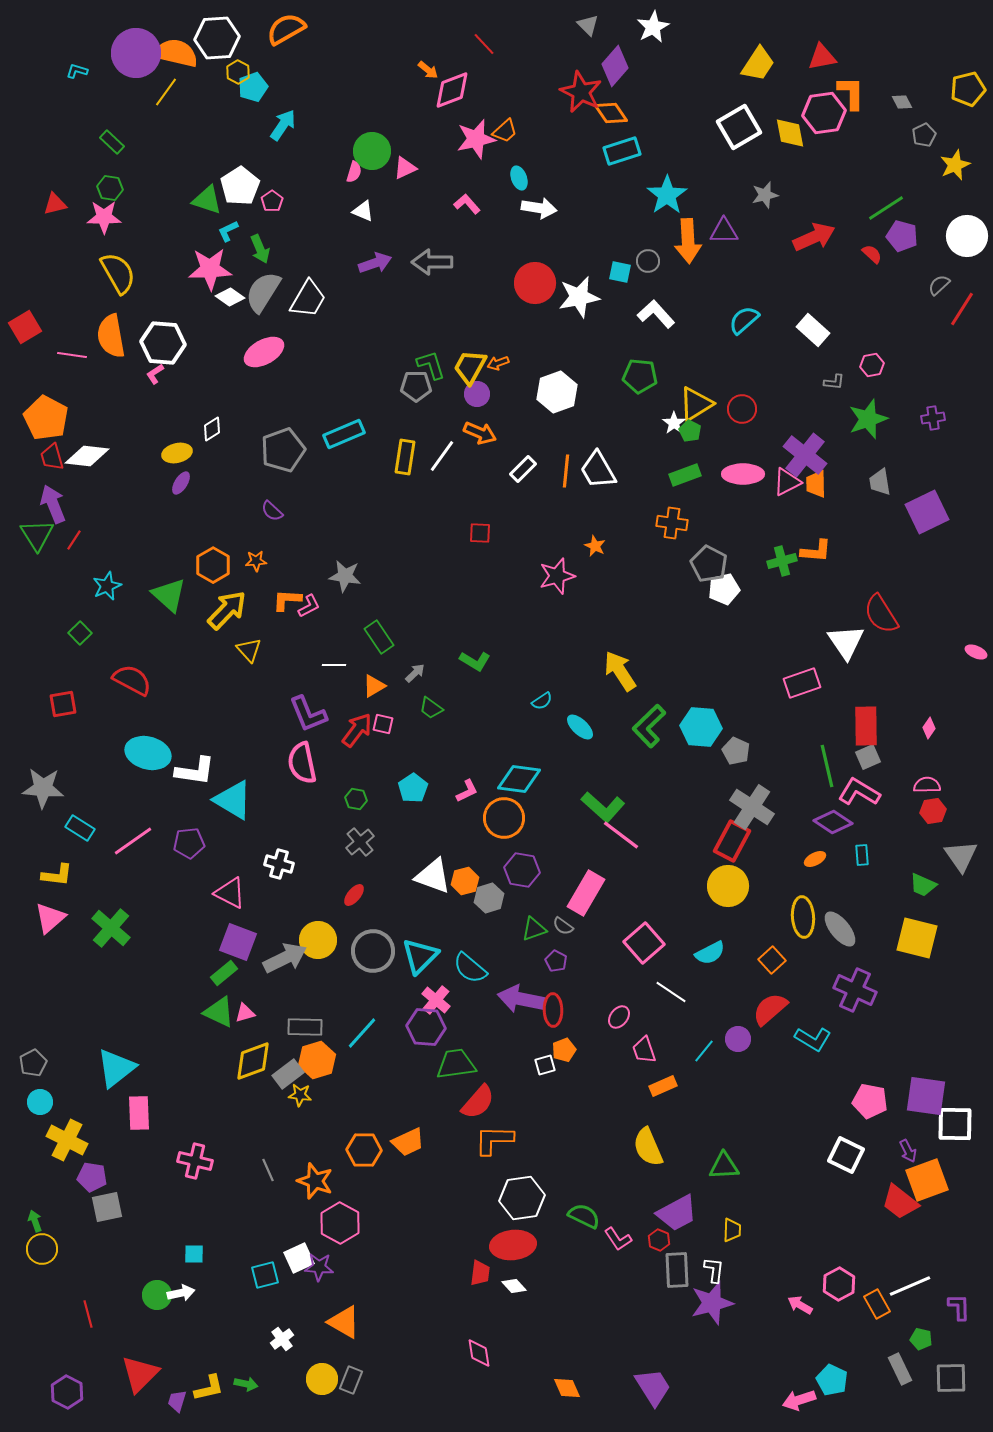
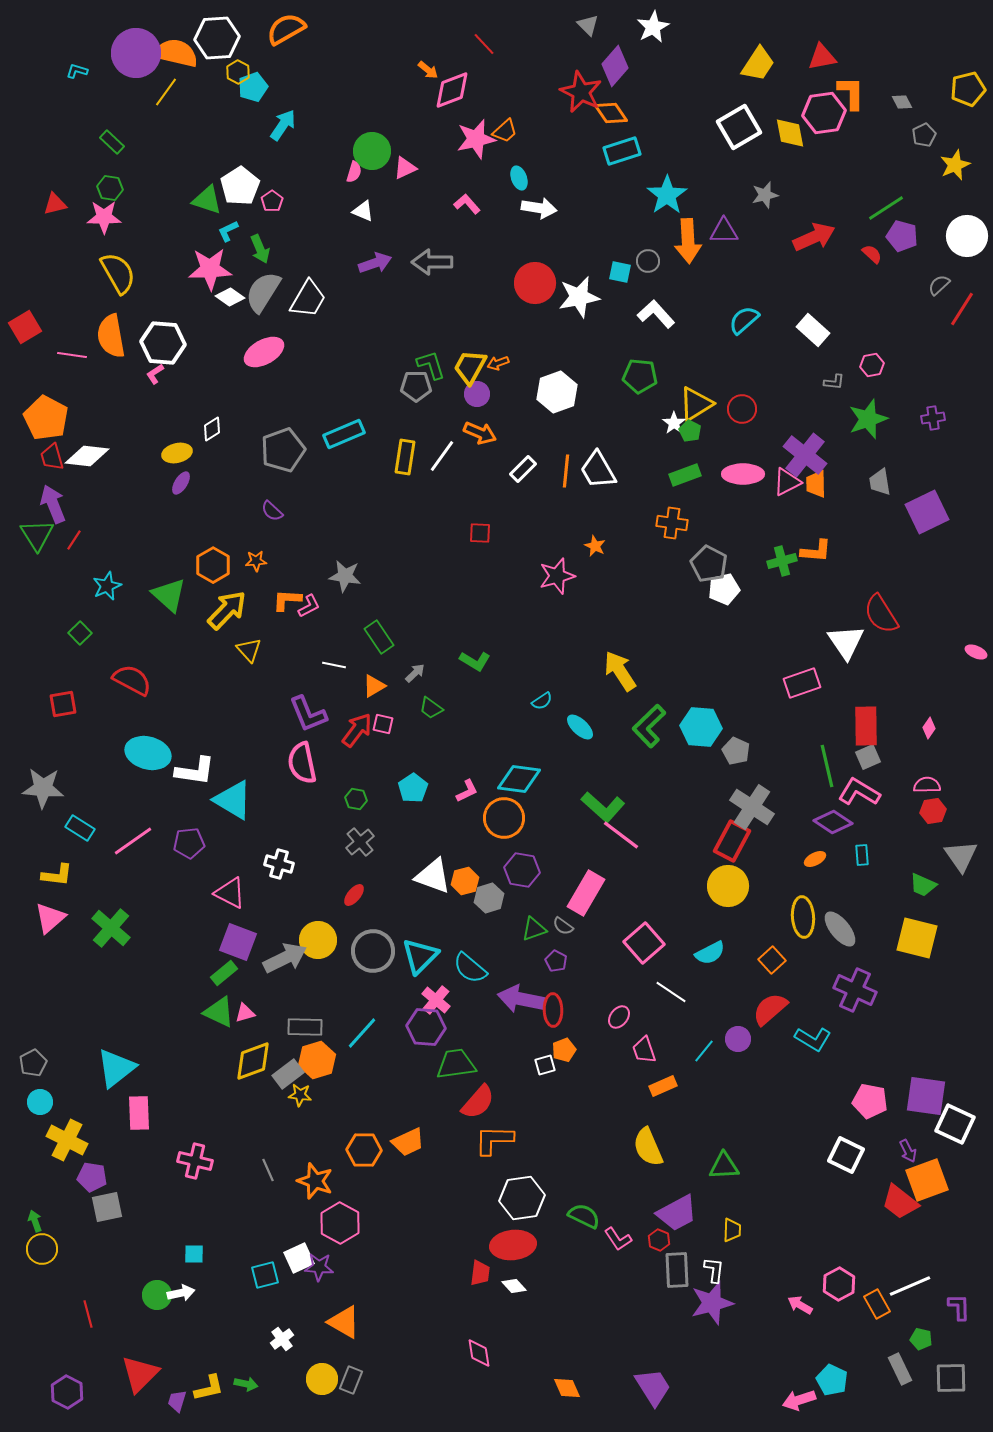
white line at (334, 665): rotated 10 degrees clockwise
white square at (955, 1124): rotated 24 degrees clockwise
